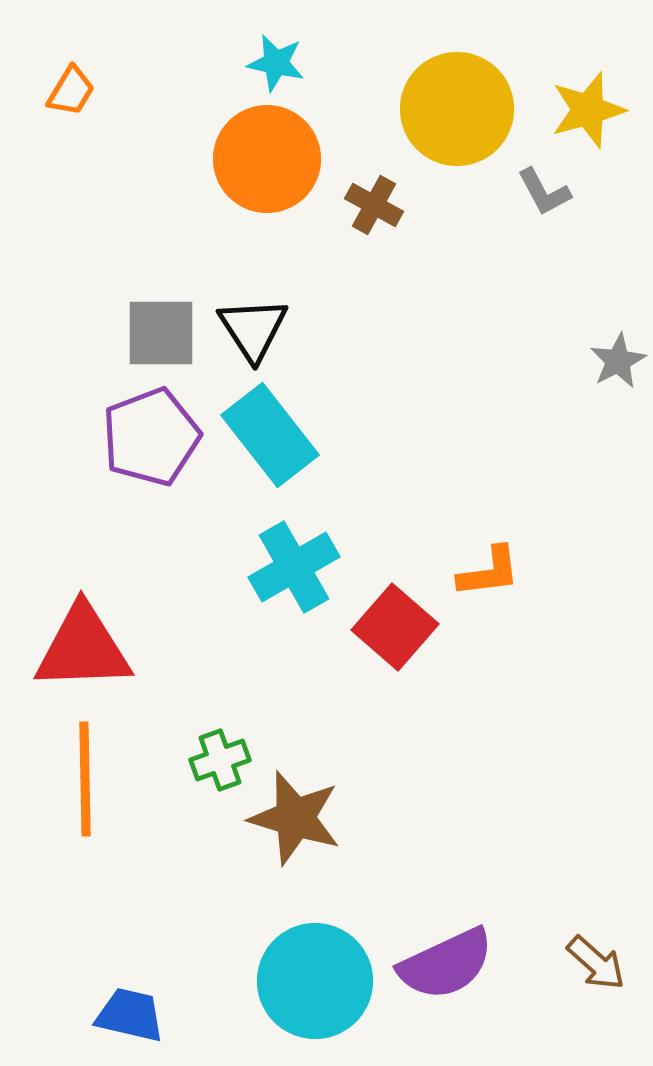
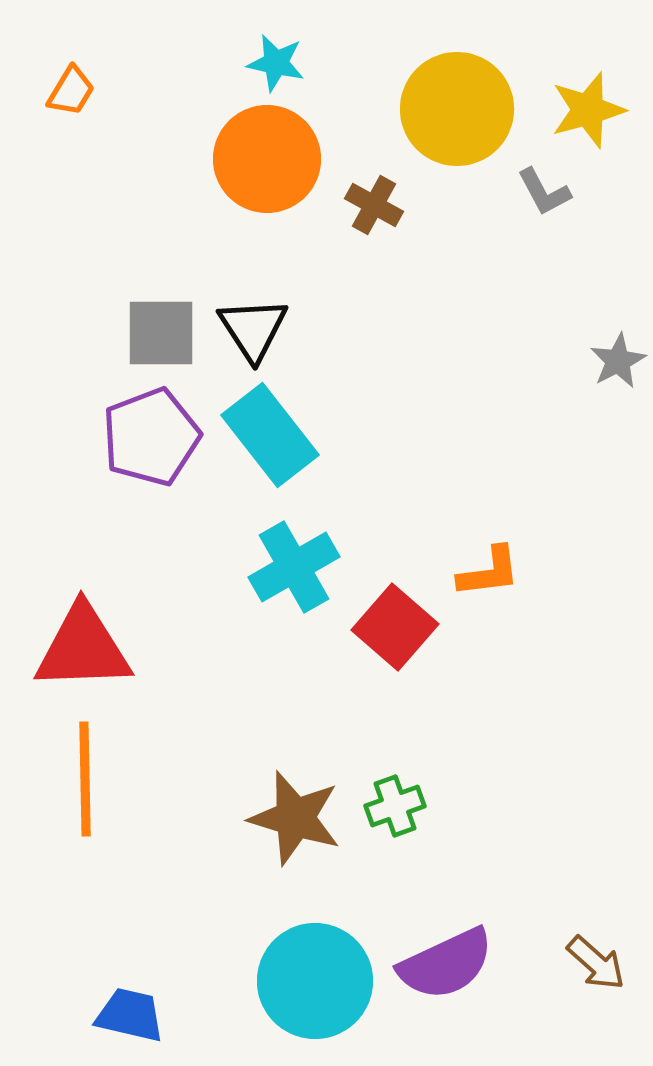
green cross: moved 175 px right, 46 px down
